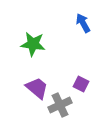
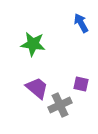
blue arrow: moved 2 px left
purple square: rotated 14 degrees counterclockwise
